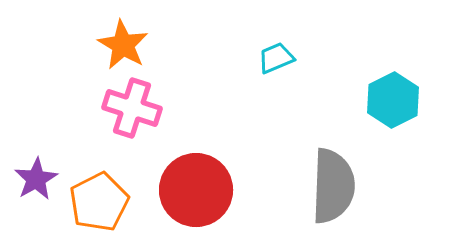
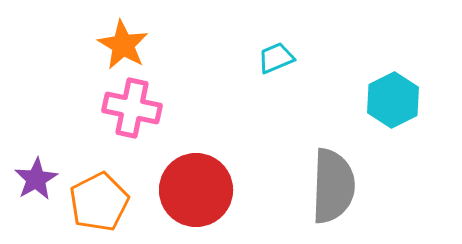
pink cross: rotated 6 degrees counterclockwise
